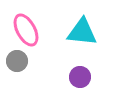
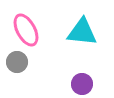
gray circle: moved 1 px down
purple circle: moved 2 px right, 7 px down
